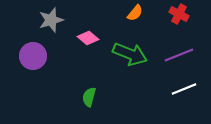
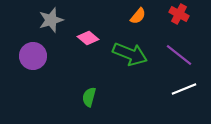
orange semicircle: moved 3 px right, 3 px down
purple line: rotated 60 degrees clockwise
